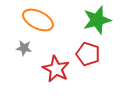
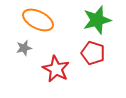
gray star: rotated 21 degrees counterclockwise
red pentagon: moved 5 px right, 1 px up
